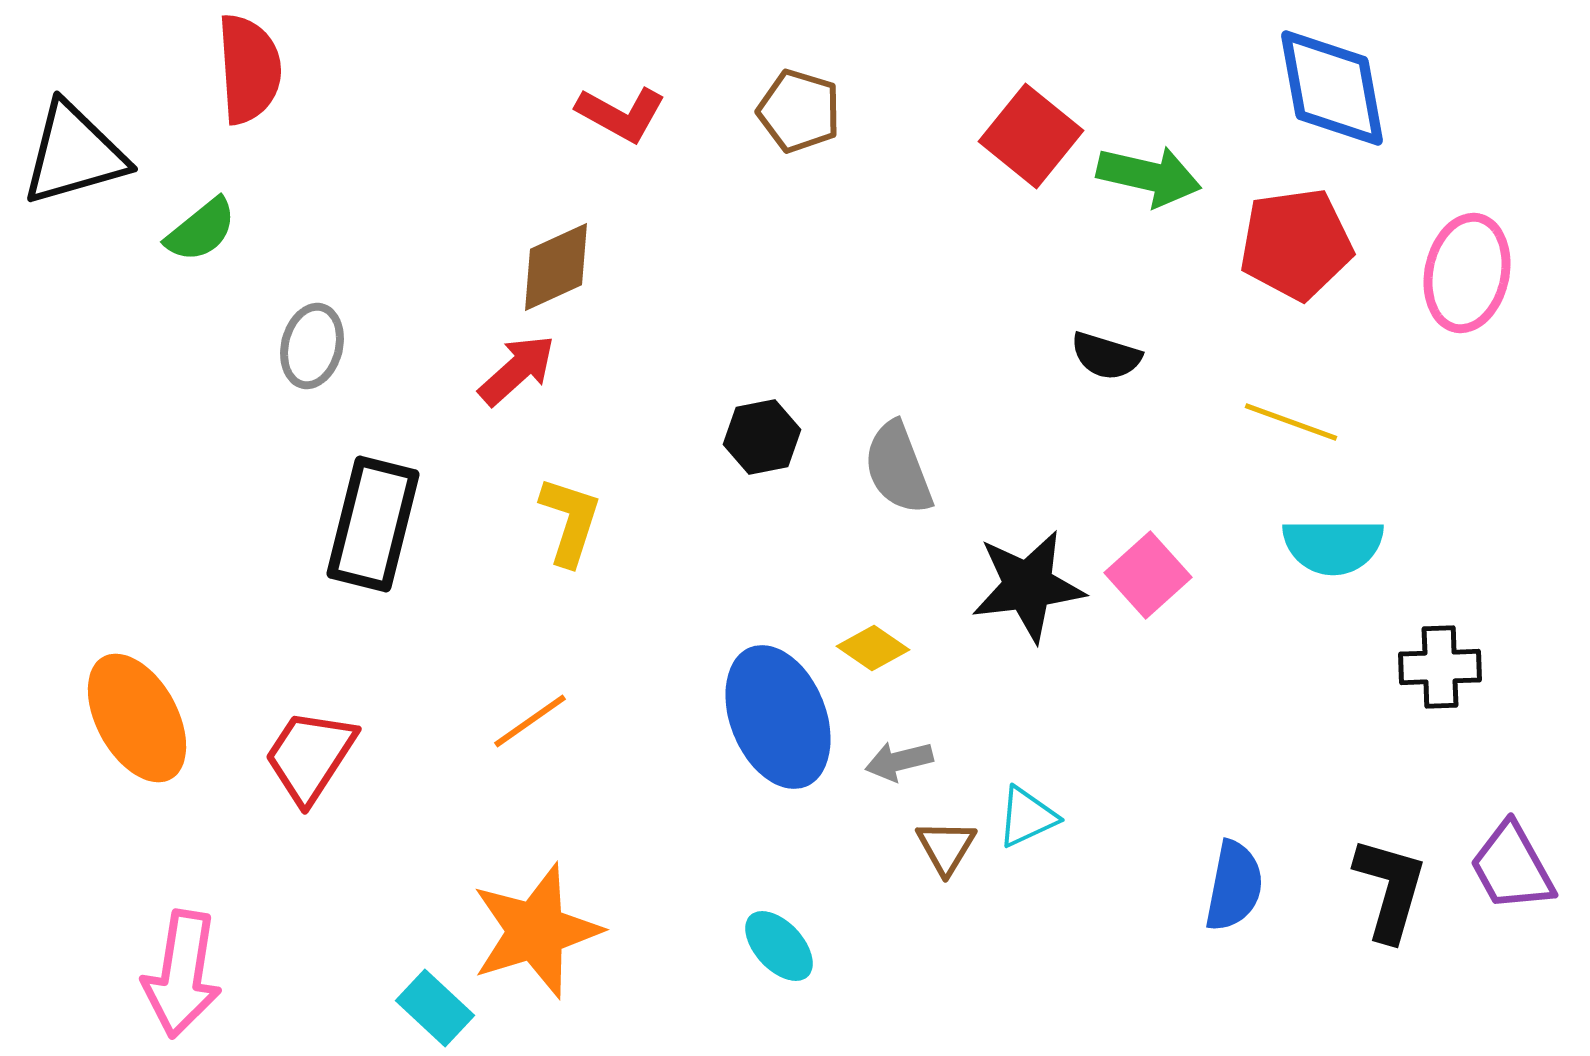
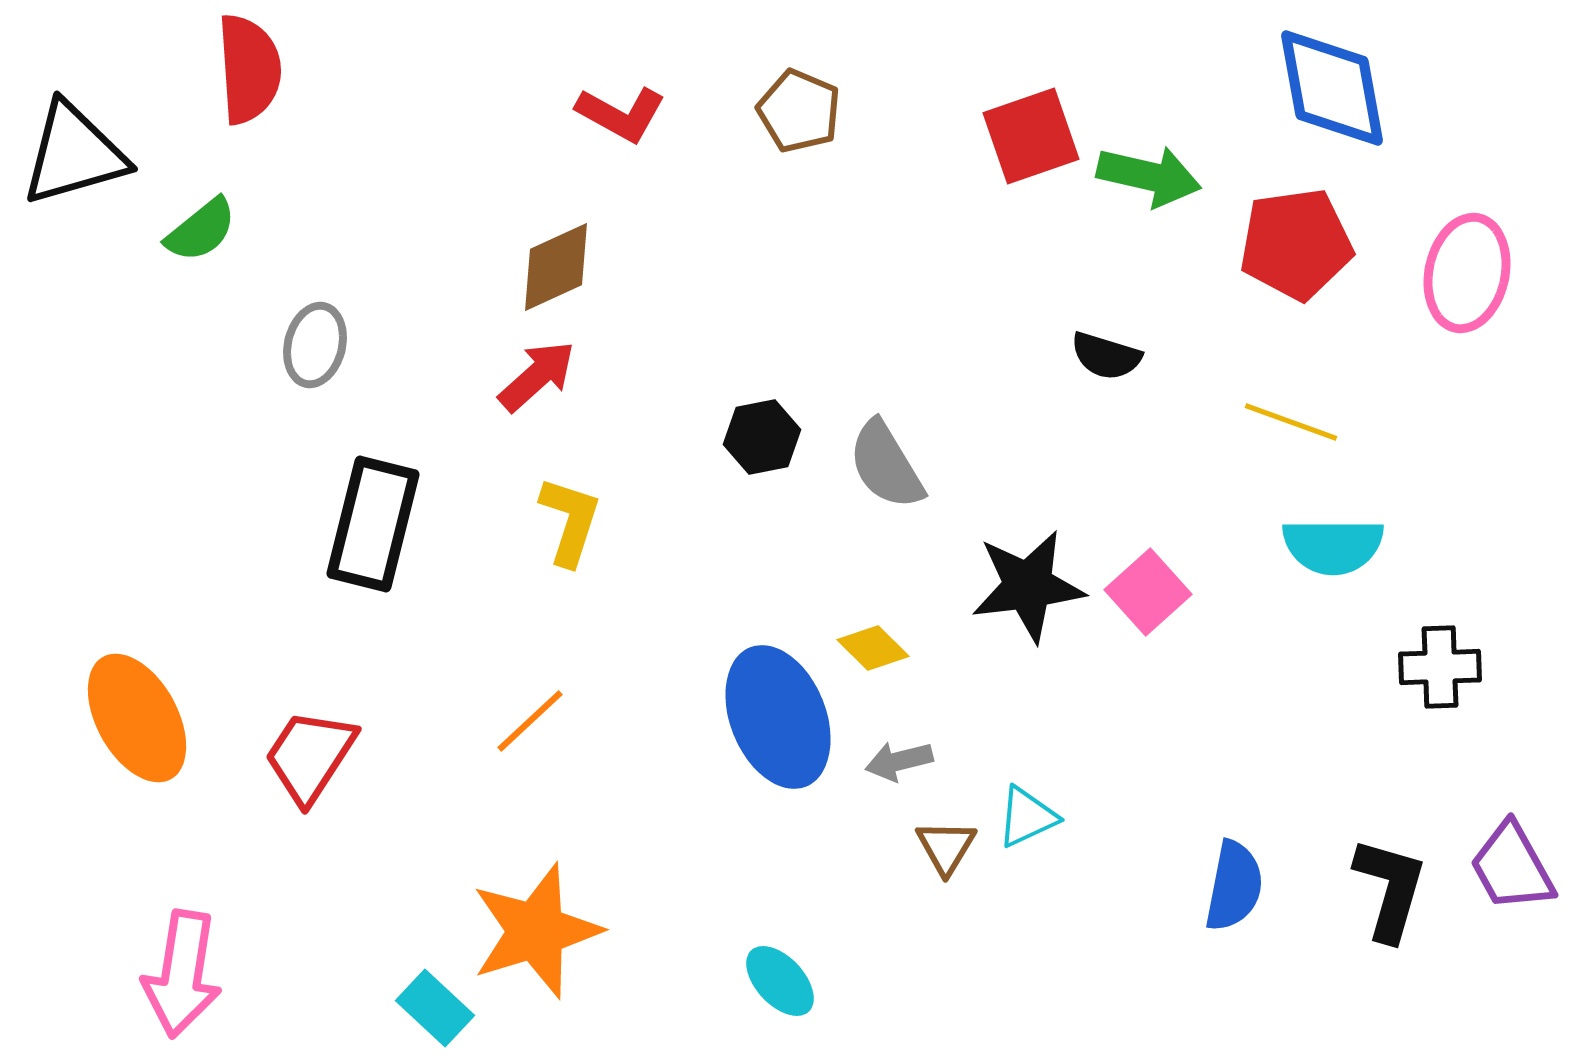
brown pentagon: rotated 6 degrees clockwise
red square: rotated 32 degrees clockwise
gray ellipse: moved 3 px right, 1 px up
red arrow: moved 20 px right, 6 px down
gray semicircle: moved 12 px left, 3 px up; rotated 10 degrees counterclockwise
pink square: moved 17 px down
yellow diamond: rotated 10 degrees clockwise
orange line: rotated 8 degrees counterclockwise
cyan ellipse: moved 1 px right, 35 px down
